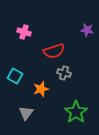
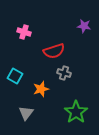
purple star: moved 3 px left, 4 px up
